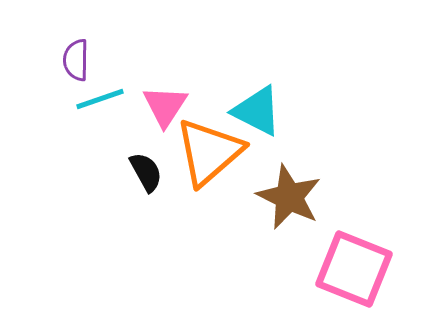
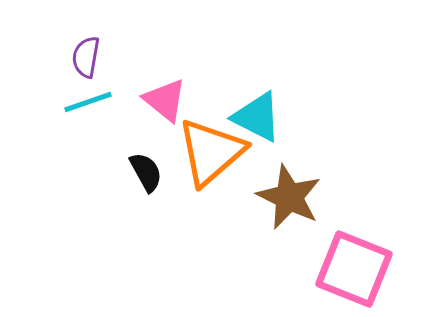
purple semicircle: moved 10 px right, 3 px up; rotated 9 degrees clockwise
cyan line: moved 12 px left, 3 px down
pink triangle: moved 6 px up; rotated 24 degrees counterclockwise
cyan triangle: moved 6 px down
orange triangle: moved 2 px right
